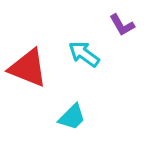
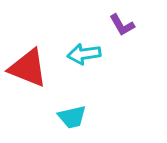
cyan arrow: rotated 44 degrees counterclockwise
cyan trapezoid: rotated 32 degrees clockwise
